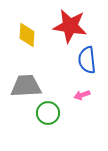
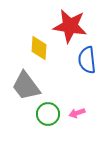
yellow diamond: moved 12 px right, 13 px down
gray trapezoid: rotated 124 degrees counterclockwise
pink arrow: moved 5 px left, 18 px down
green circle: moved 1 px down
